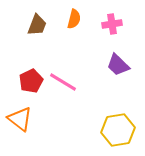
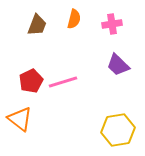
pink line: rotated 48 degrees counterclockwise
